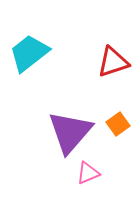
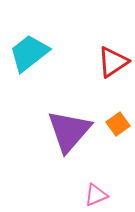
red triangle: rotated 16 degrees counterclockwise
purple triangle: moved 1 px left, 1 px up
pink triangle: moved 8 px right, 22 px down
